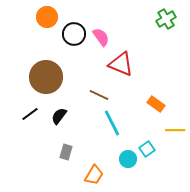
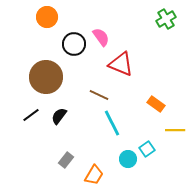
black circle: moved 10 px down
black line: moved 1 px right, 1 px down
gray rectangle: moved 8 px down; rotated 21 degrees clockwise
